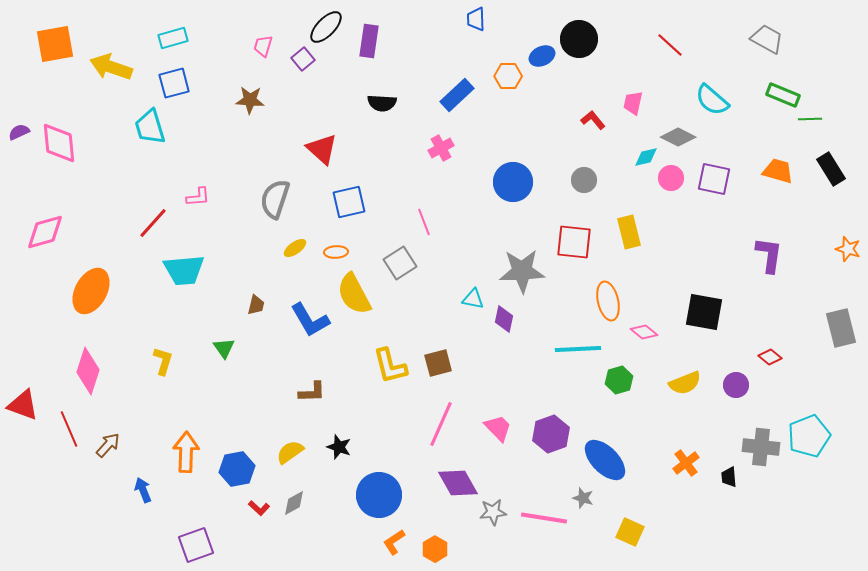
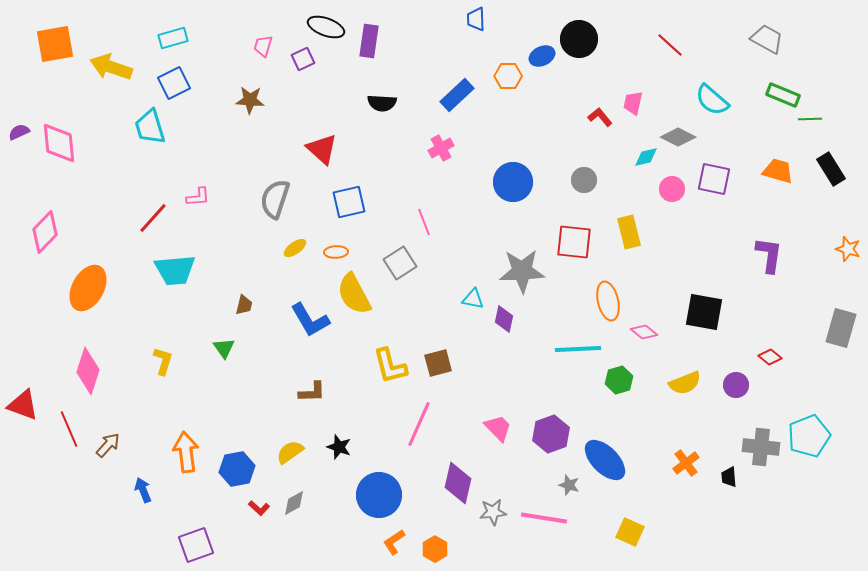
black ellipse at (326, 27): rotated 66 degrees clockwise
purple square at (303, 59): rotated 15 degrees clockwise
blue square at (174, 83): rotated 12 degrees counterclockwise
red L-shape at (593, 120): moved 7 px right, 3 px up
pink circle at (671, 178): moved 1 px right, 11 px down
red line at (153, 223): moved 5 px up
pink diamond at (45, 232): rotated 30 degrees counterclockwise
cyan trapezoid at (184, 270): moved 9 px left
orange ellipse at (91, 291): moved 3 px left, 3 px up
brown trapezoid at (256, 305): moved 12 px left
gray rectangle at (841, 328): rotated 30 degrees clockwise
pink line at (441, 424): moved 22 px left
orange arrow at (186, 452): rotated 9 degrees counterclockwise
purple diamond at (458, 483): rotated 42 degrees clockwise
gray star at (583, 498): moved 14 px left, 13 px up
